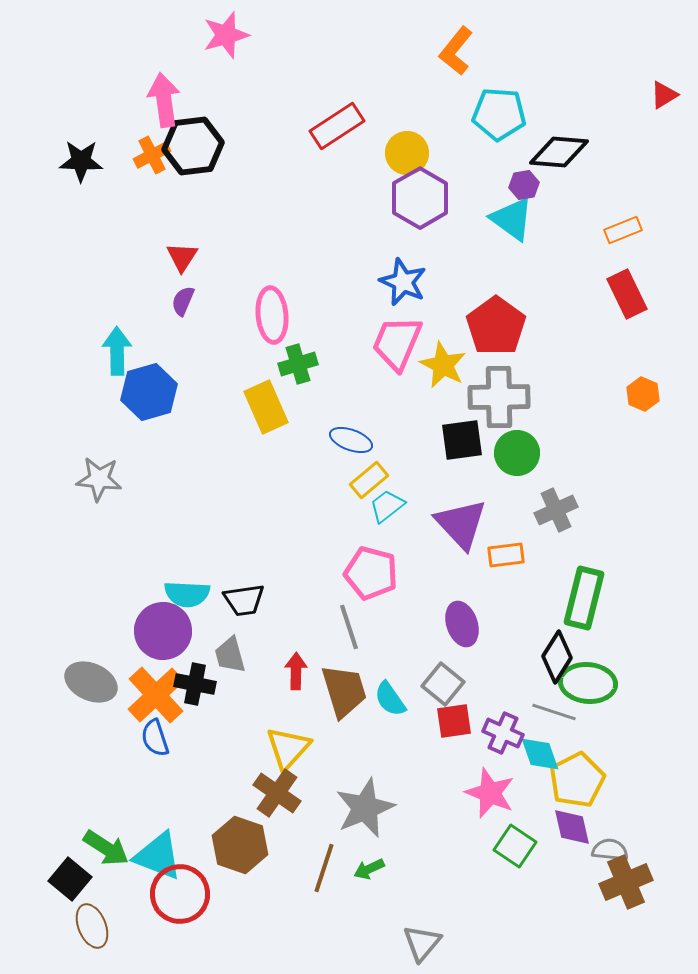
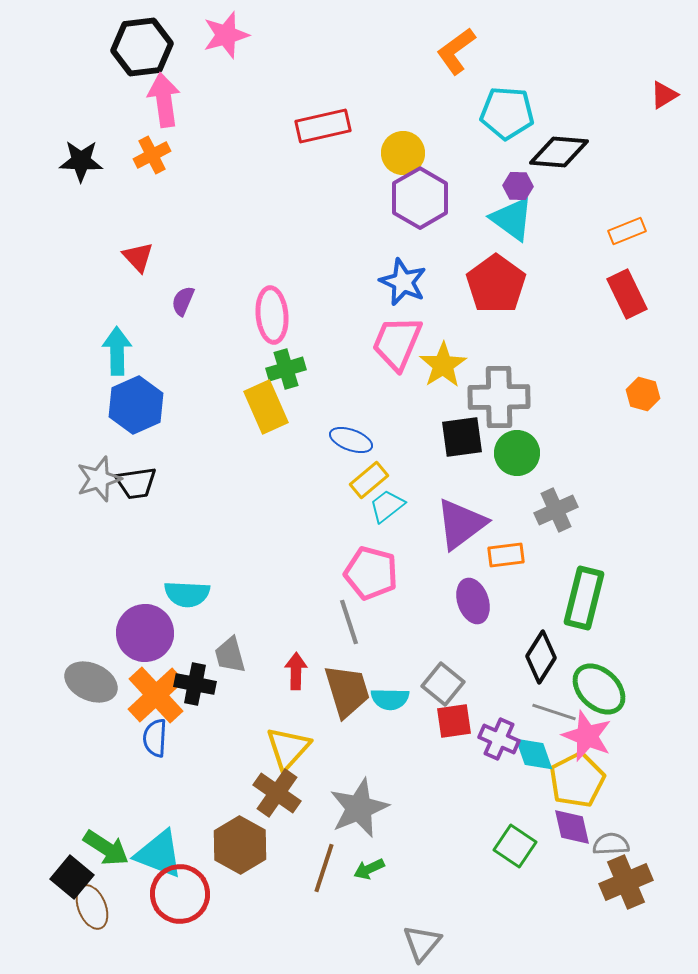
orange L-shape at (456, 51): rotated 15 degrees clockwise
cyan pentagon at (499, 114): moved 8 px right, 1 px up
red rectangle at (337, 126): moved 14 px left; rotated 20 degrees clockwise
black hexagon at (193, 146): moved 51 px left, 99 px up
yellow circle at (407, 153): moved 4 px left
purple hexagon at (524, 185): moved 6 px left, 1 px down; rotated 12 degrees clockwise
orange rectangle at (623, 230): moved 4 px right, 1 px down
red triangle at (182, 257): moved 44 px left; rotated 16 degrees counterclockwise
red pentagon at (496, 326): moved 42 px up
green cross at (298, 364): moved 12 px left, 5 px down
yellow star at (443, 365): rotated 12 degrees clockwise
blue hexagon at (149, 392): moved 13 px left, 13 px down; rotated 8 degrees counterclockwise
orange hexagon at (643, 394): rotated 8 degrees counterclockwise
black square at (462, 440): moved 3 px up
gray star at (99, 479): rotated 24 degrees counterclockwise
purple triangle at (461, 524): rotated 36 degrees clockwise
black trapezoid at (244, 600): moved 108 px left, 117 px up
purple ellipse at (462, 624): moved 11 px right, 23 px up
gray line at (349, 627): moved 5 px up
purple circle at (163, 631): moved 18 px left, 2 px down
black diamond at (557, 657): moved 16 px left
green ellipse at (588, 683): moved 11 px right, 6 px down; rotated 38 degrees clockwise
brown trapezoid at (344, 691): moved 3 px right
cyan semicircle at (390, 699): rotated 54 degrees counterclockwise
purple cross at (503, 733): moved 4 px left, 6 px down
blue semicircle at (155, 738): rotated 21 degrees clockwise
cyan diamond at (540, 754): moved 6 px left
pink star at (490, 793): moved 97 px right, 57 px up
gray star at (365, 808): moved 6 px left
brown hexagon at (240, 845): rotated 10 degrees clockwise
gray semicircle at (610, 850): moved 1 px right, 6 px up; rotated 9 degrees counterclockwise
cyan triangle at (158, 856): moved 1 px right, 2 px up
black square at (70, 879): moved 2 px right, 2 px up
brown ellipse at (92, 926): moved 19 px up
